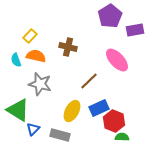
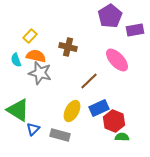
gray star: moved 11 px up
